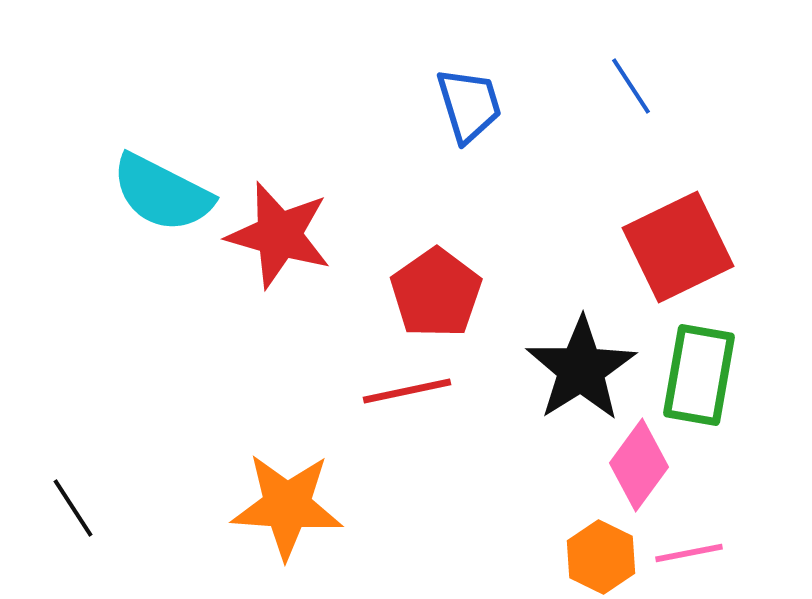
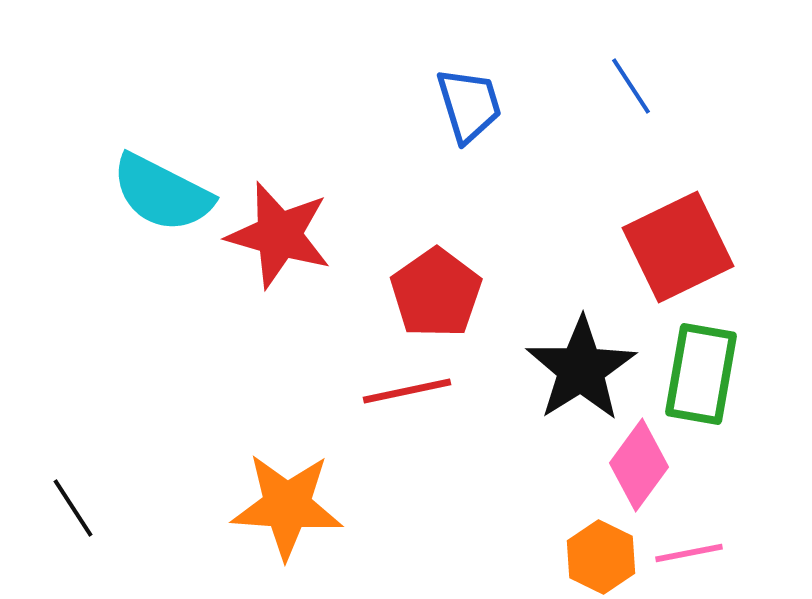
green rectangle: moved 2 px right, 1 px up
